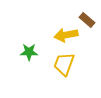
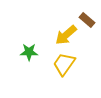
yellow arrow: rotated 30 degrees counterclockwise
yellow trapezoid: rotated 15 degrees clockwise
